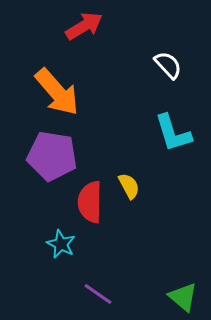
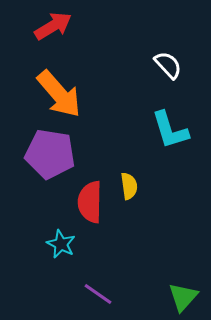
red arrow: moved 31 px left
orange arrow: moved 2 px right, 2 px down
cyan L-shape: moved 3 px left, 3 px up
purple pentagon: moved 2 px left, 2 px up
yellow semicircle: rotated 20 degrees clockwise
green triangle: rotated 32 degrees clockwise
